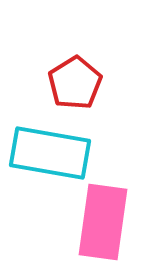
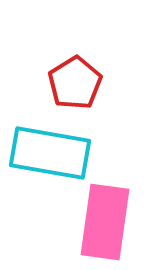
pink rectangle: moved 2 px right
